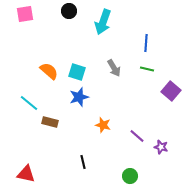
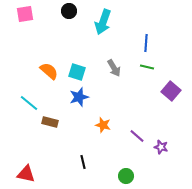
green line: moved 2 px up
green circle: moved 4 px left
